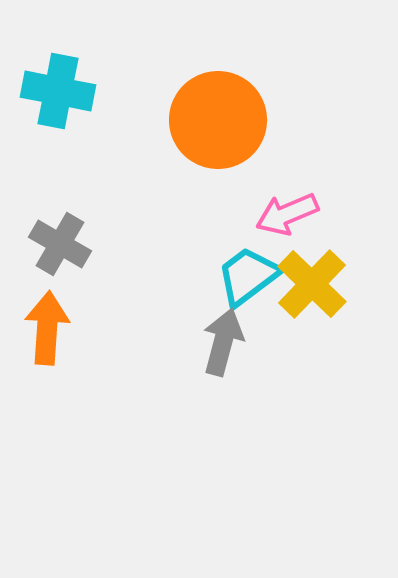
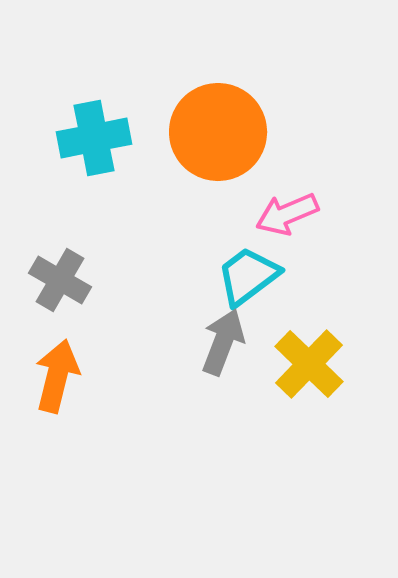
cyan cross: moved 36 px right, 47 px down; rotated 22 degrees counterclockwise
orange circle: moved 12 px down
gray cross: moved 36 px down
yellow cross: moved 3 px left, 80 px down
orange arrow: moved 10 px right, 48 px down; rotated 10 degrees clockwise
gray arrow: rotated 6 degrees clockwise
